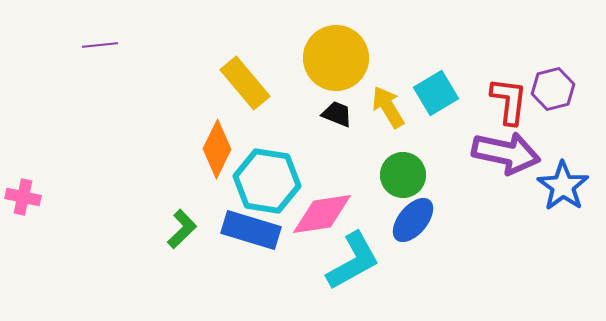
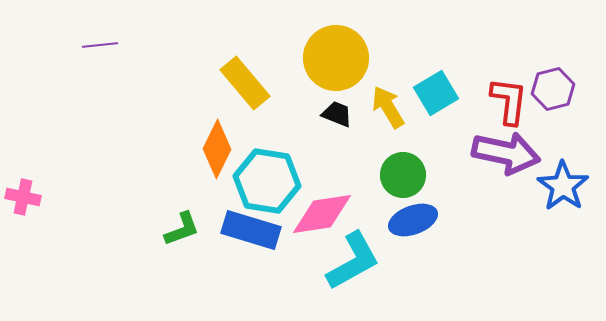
blue ellipse: rotated 30 degrees clockwise
green L-shape: rotated 24 degrees clockwise
